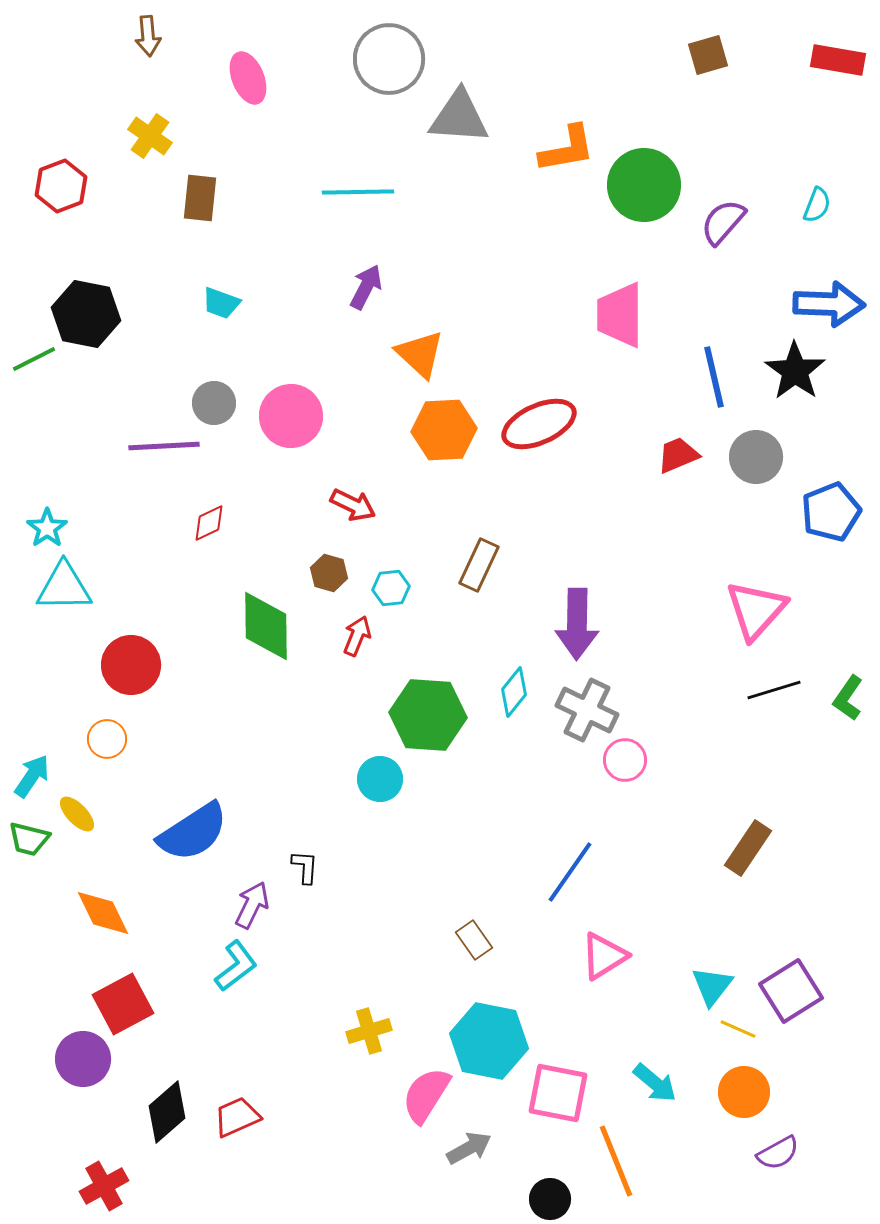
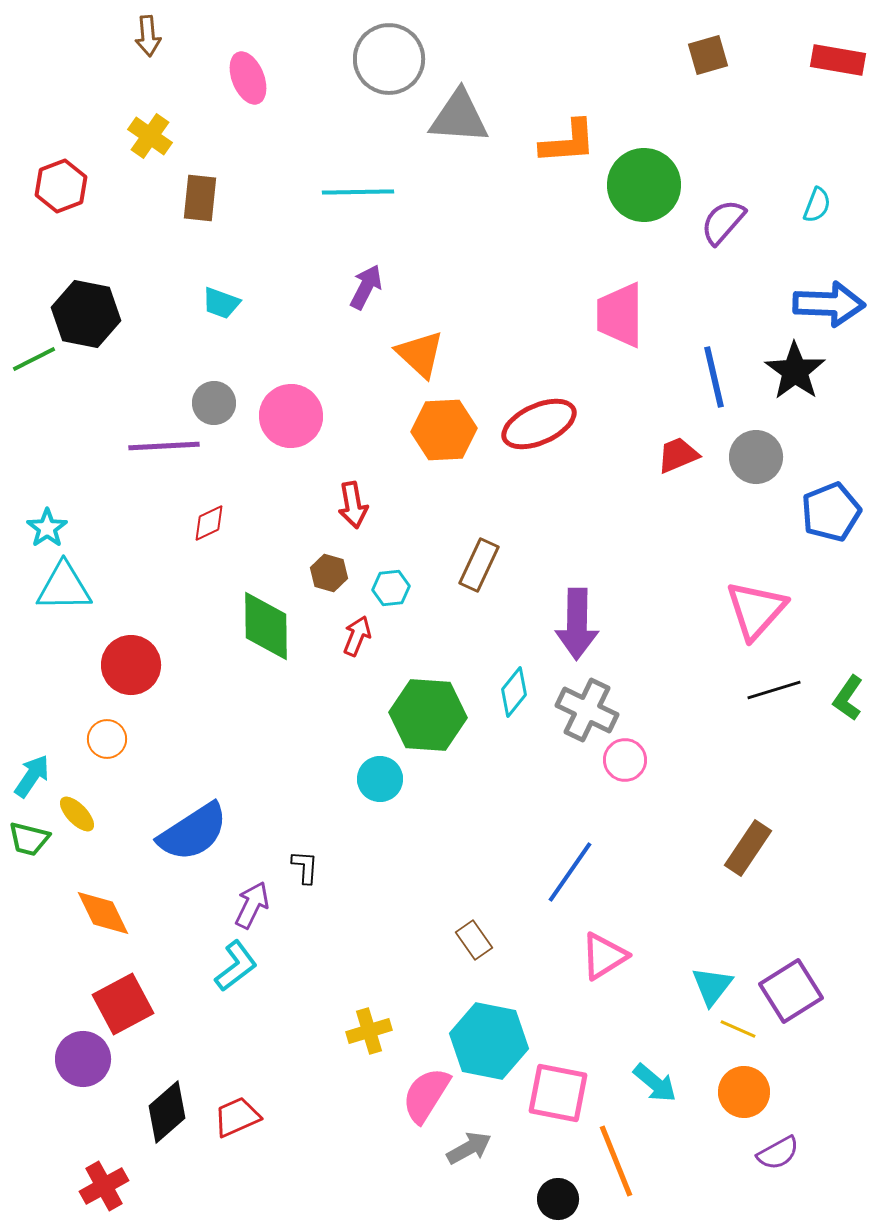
orange L-shape at (567, 149): moved 1 px right, 7 px up; rotated 6 degrees clockwise
red arrow at (353, 505): rotated 54 degrees clockwise
black circle at (550, 1199): moved 8 px right
